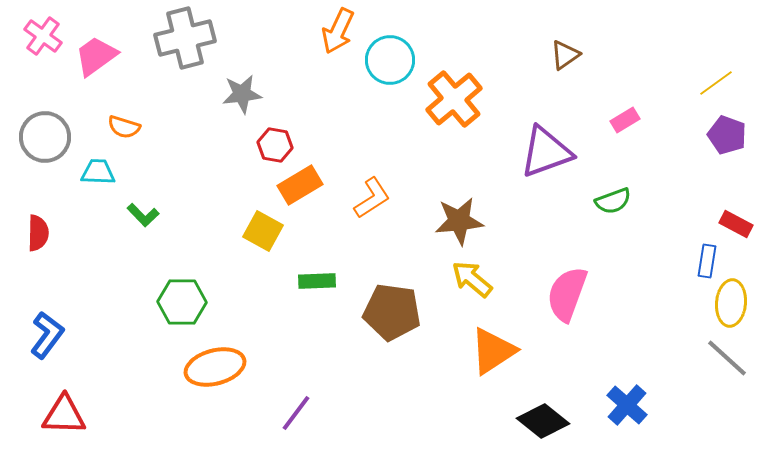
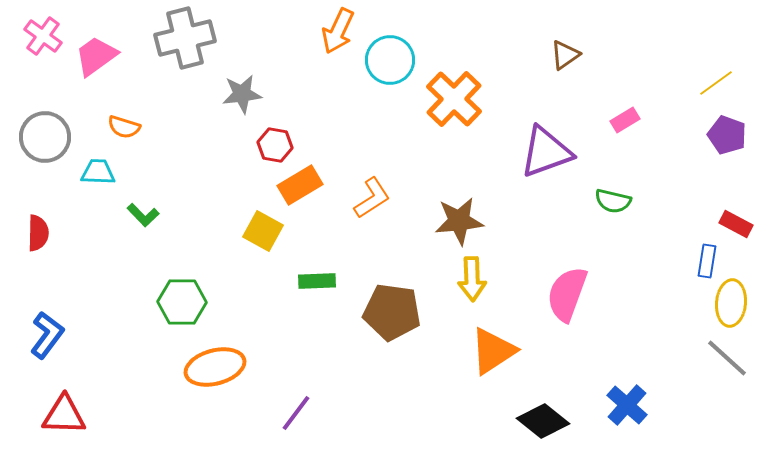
orange cross: rotated 6 degrees counterclockwise
green semicircle: rotated 33 degrees clockwise
yellow arrow: rotated 132 degrees counterclockwise
